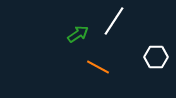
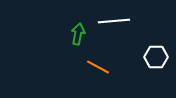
white line: rotated 52 degrees clockwise
green arrow: rotated 45 degrees counterclockwise
